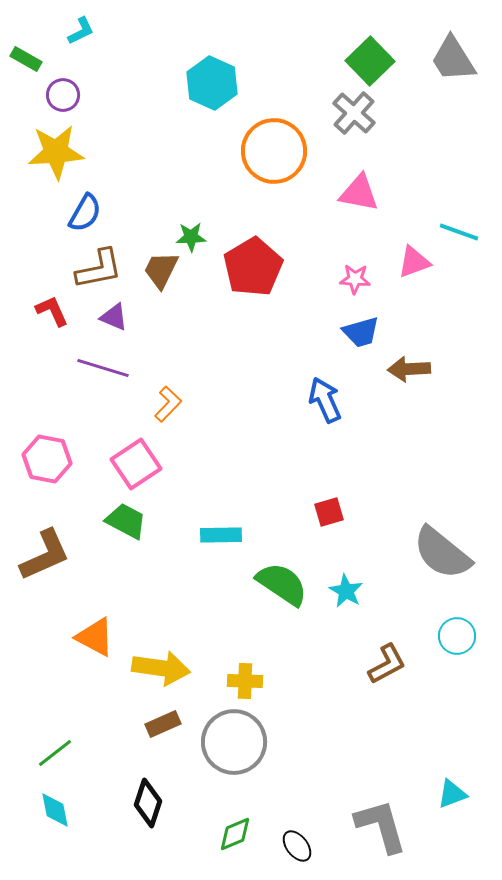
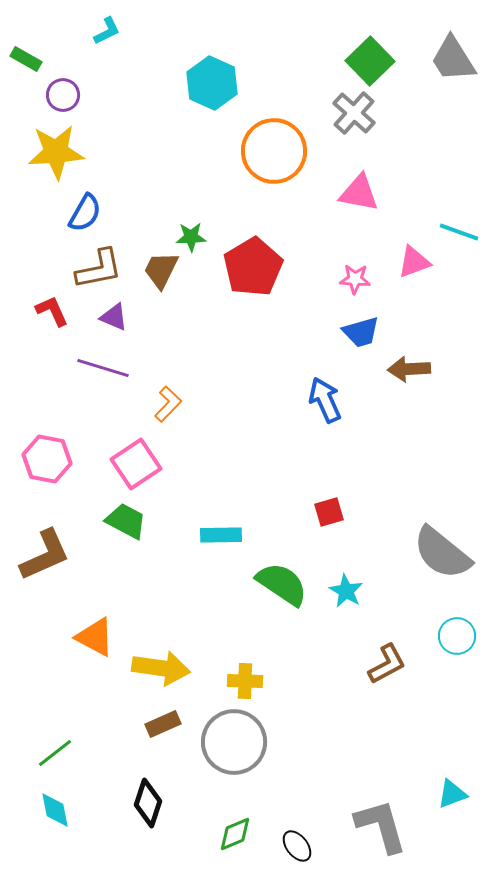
cyan L-shape at (81, 31): moved 26 px right
